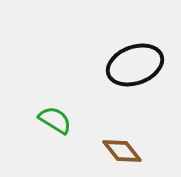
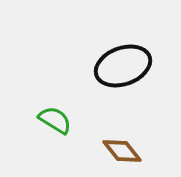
black ellipse: moved 12 px left, 1 px down
